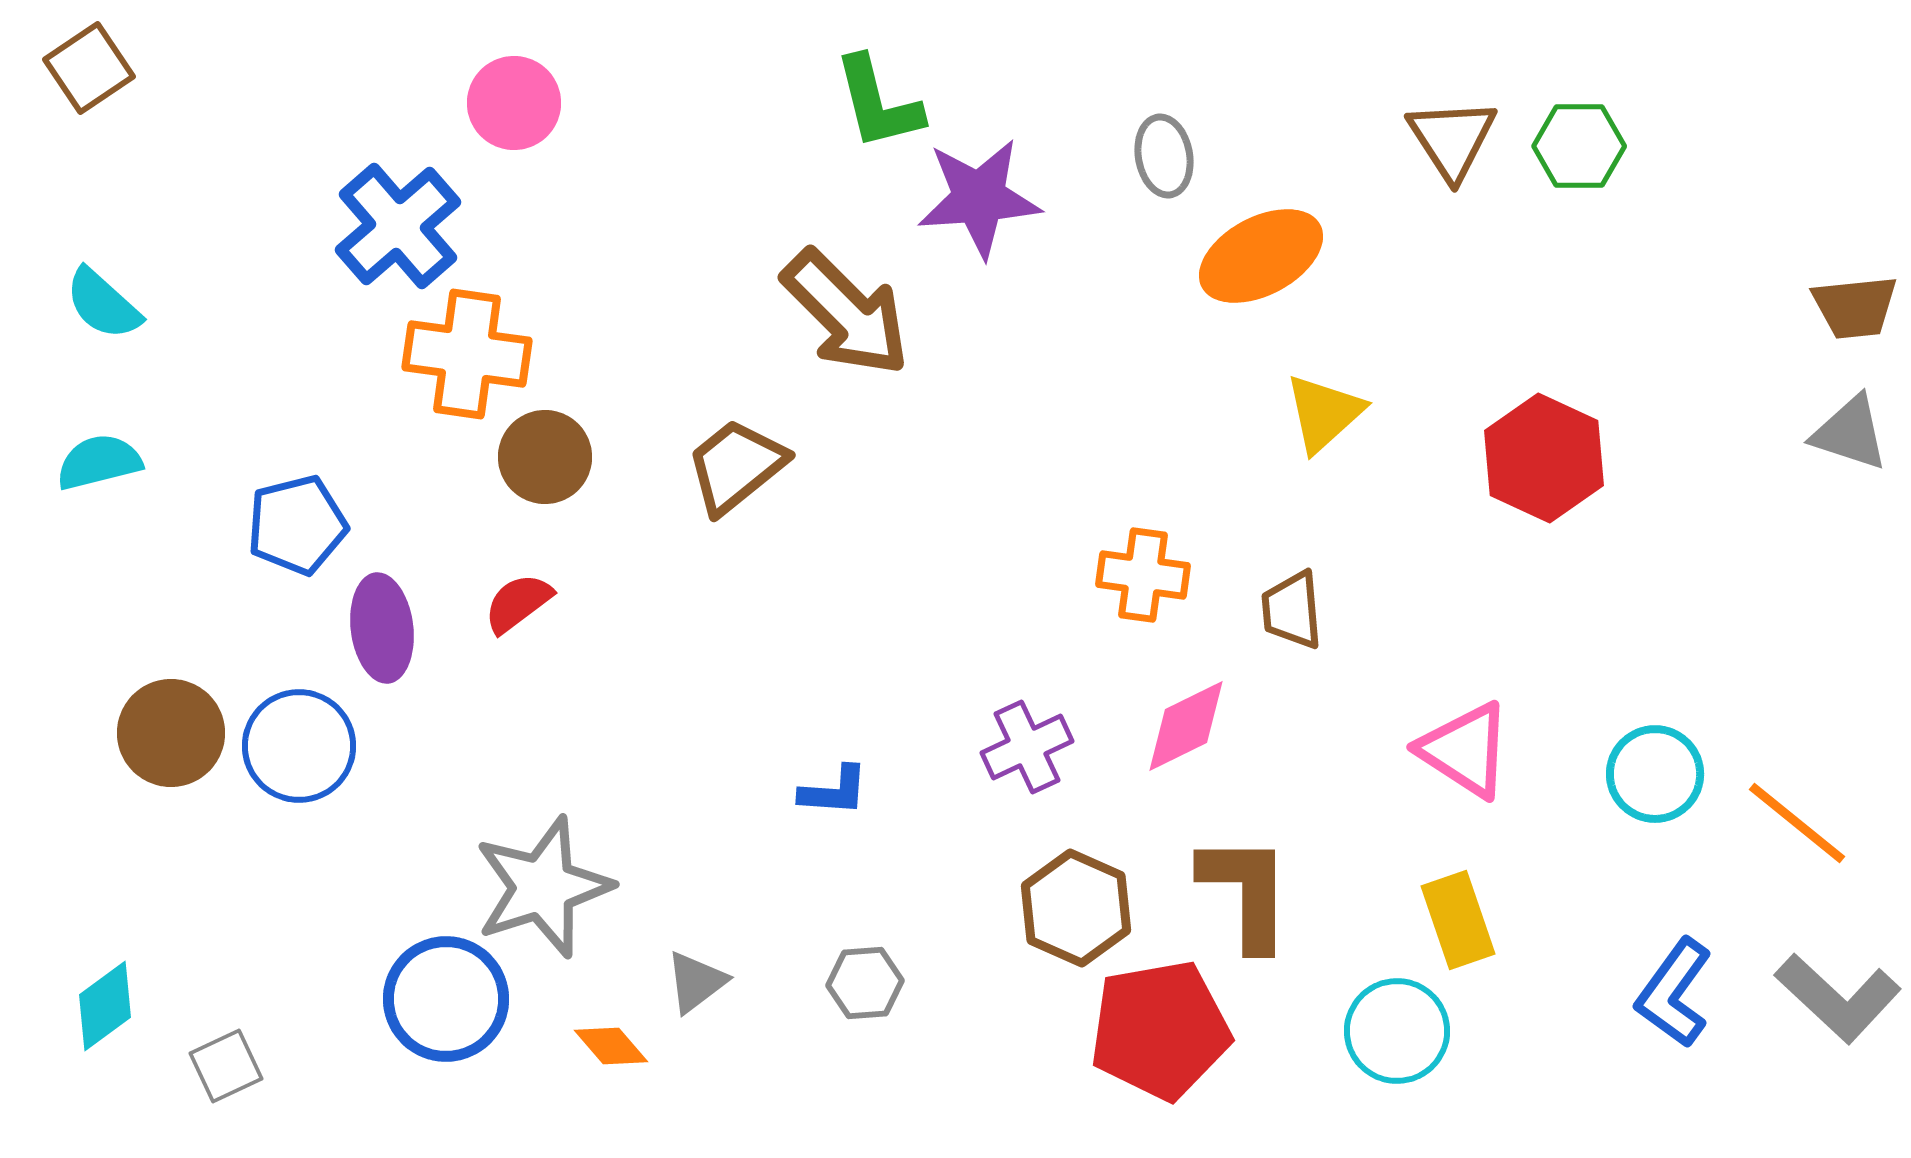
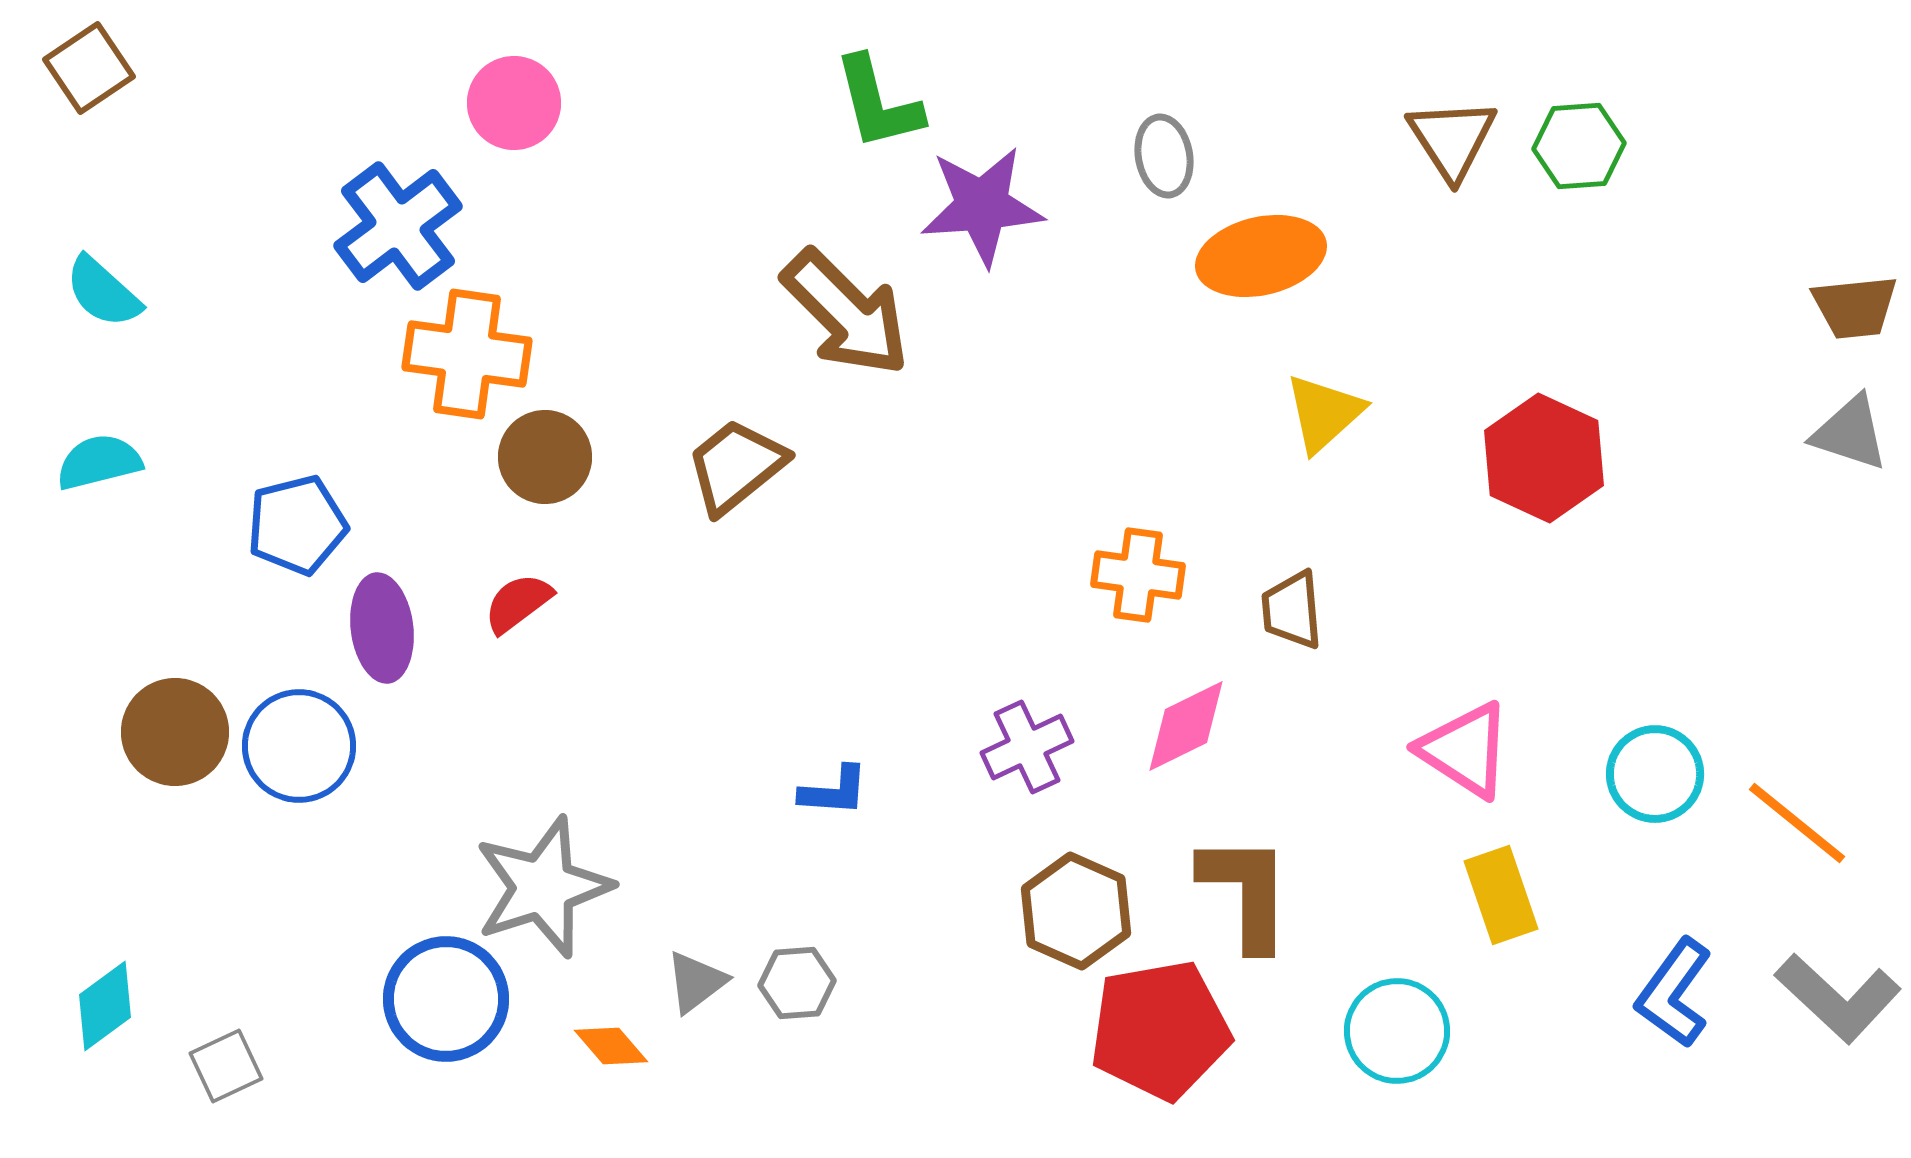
green hexagon at (1579, 146): rotated 4 degrees counterclockwise
purple star at (979, 198): moved 3 px right, 8 px down
blue cross at (398, 226): rotated 4 degrees clockwise
orange ellipse at (1261, 256): rotated 15 degrees clockwise
cyan semicircle at (103, 304): moved 12 px up
orange cross at (1143, 575): moved 5 px left
brown circle at (171, 733): moved 4 px right, 1 px up
brown hexagon at (1076, 908): moved 3 px down
yellow rectangle at (1458, 920): moved 43 px right, 25 px up
gray hexagon at (865, 983): moved 68 px left
